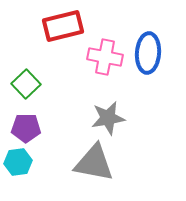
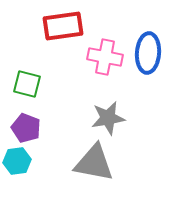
red rectangle: rotated 6 degrees clockwise
green square: moved 1 px right; rotated 32 degrees counterclockwise
purple pentagon: rotated 20 degrees clockwise
cyan hexagon: moved 1 px left, 1 px up
